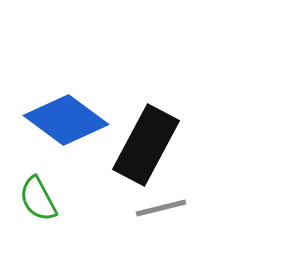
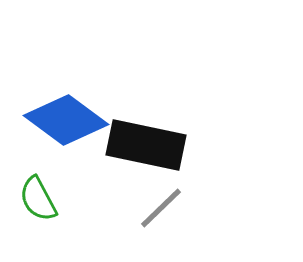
black rectangle: rotated 74 degrees clockwise
gray line: rotated 30 degrees counterclockwise
